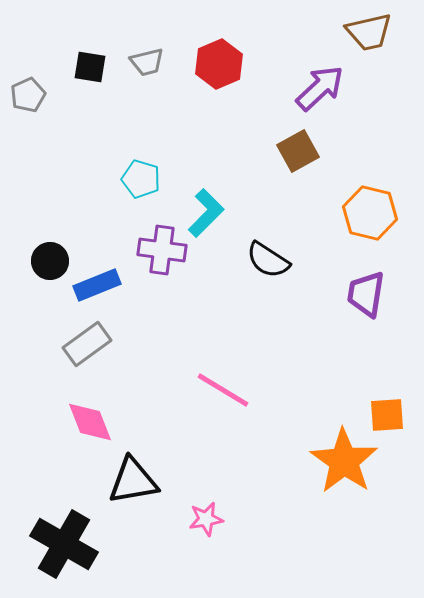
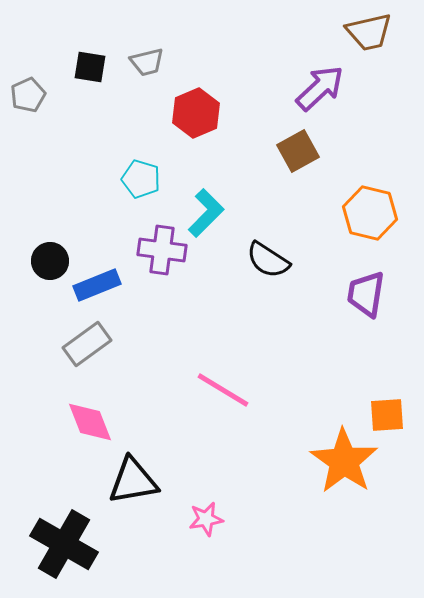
red hexagon: moved 23 px left, 49 px down
